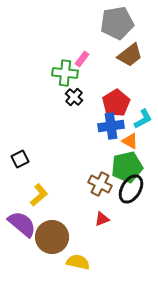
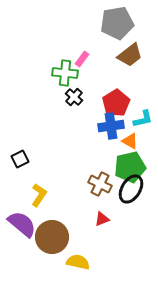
cyan L-shape: rotated 15 degrees clockwise
green pentagon: moved 3 px right
yellow L-shape: rotated 15 degrees counterclockwise
